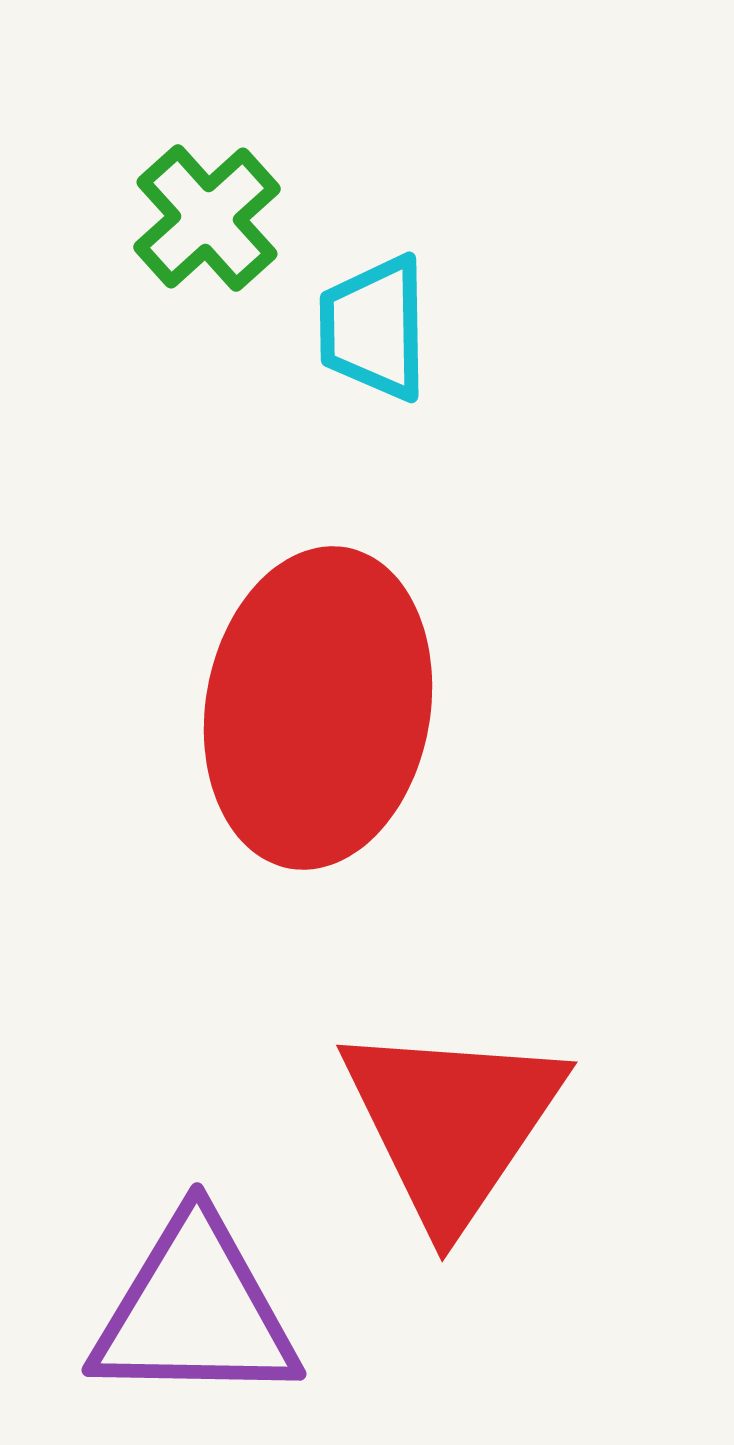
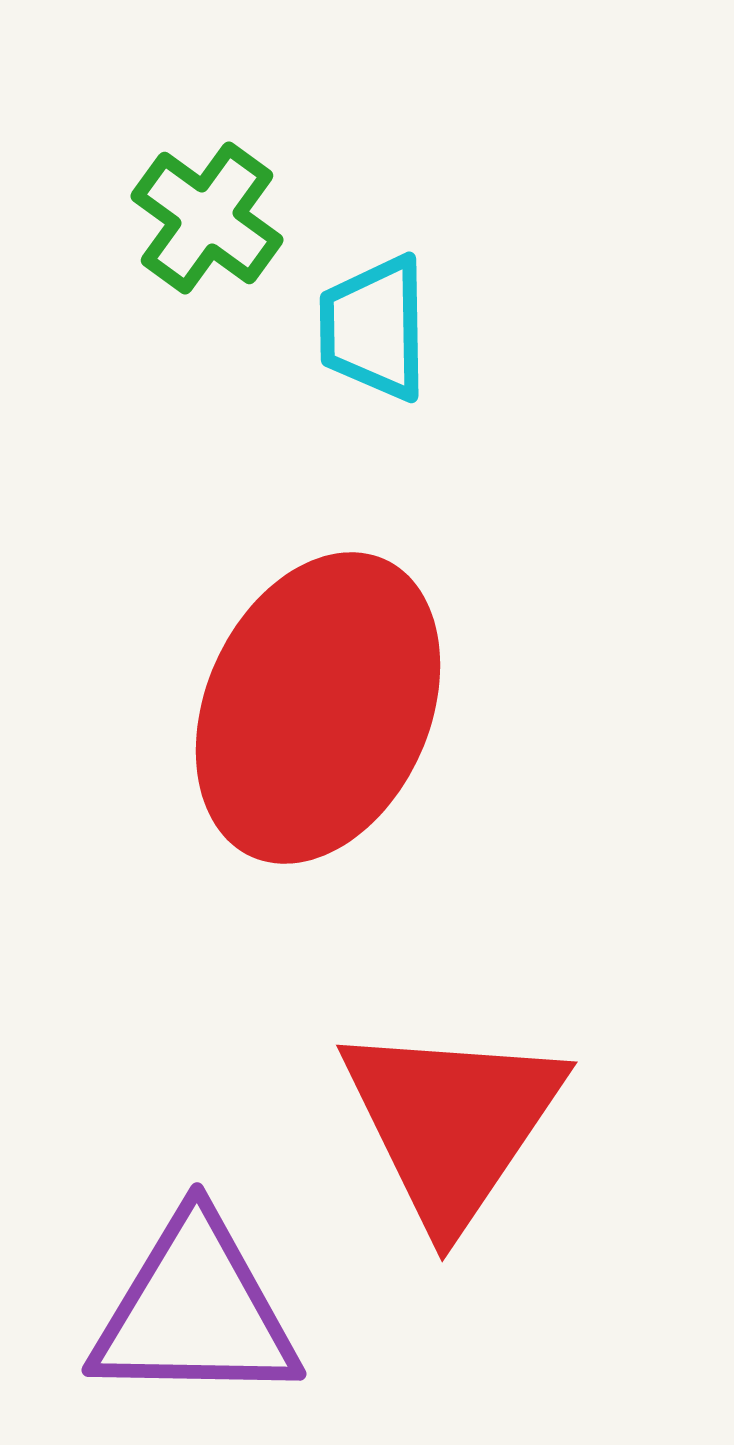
green cross: rotated 12 degrees counterclockwise
red ellipse: rotated 14 degrees clockwise
